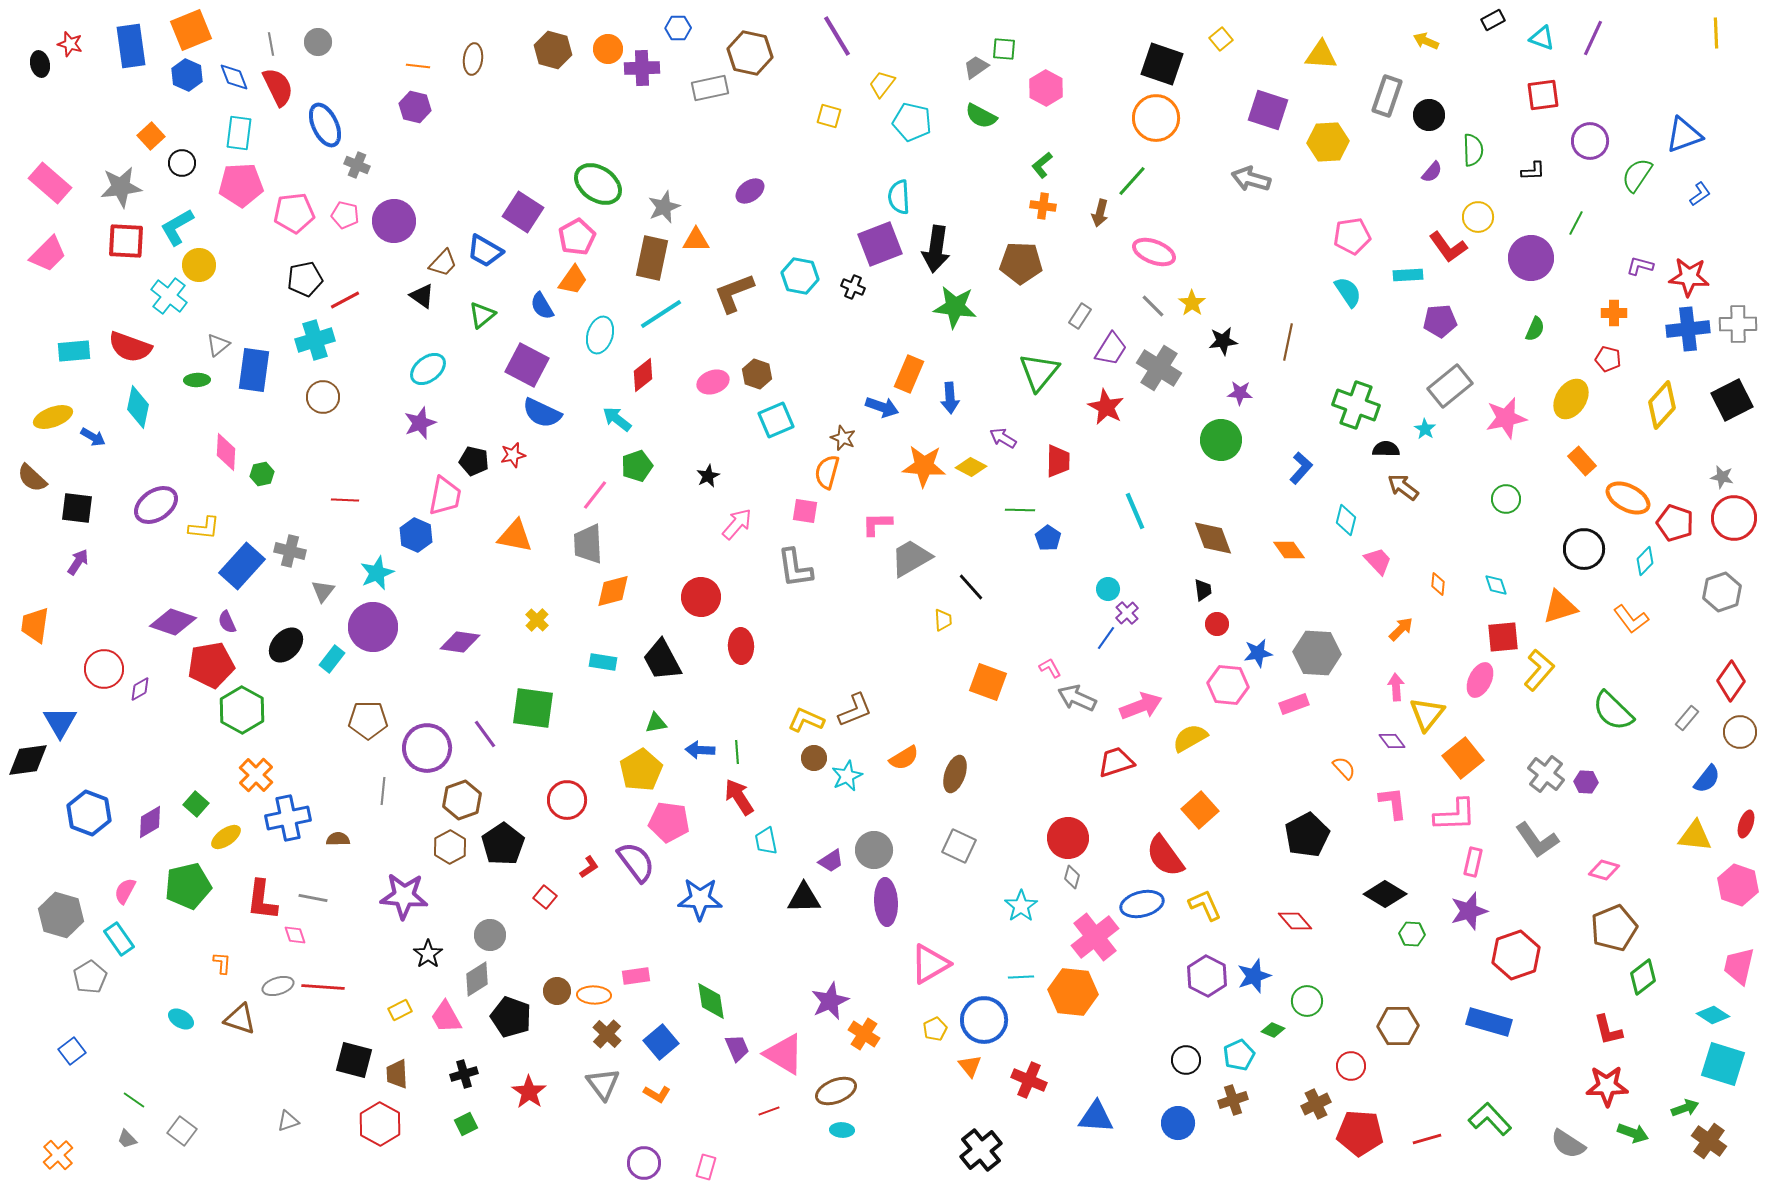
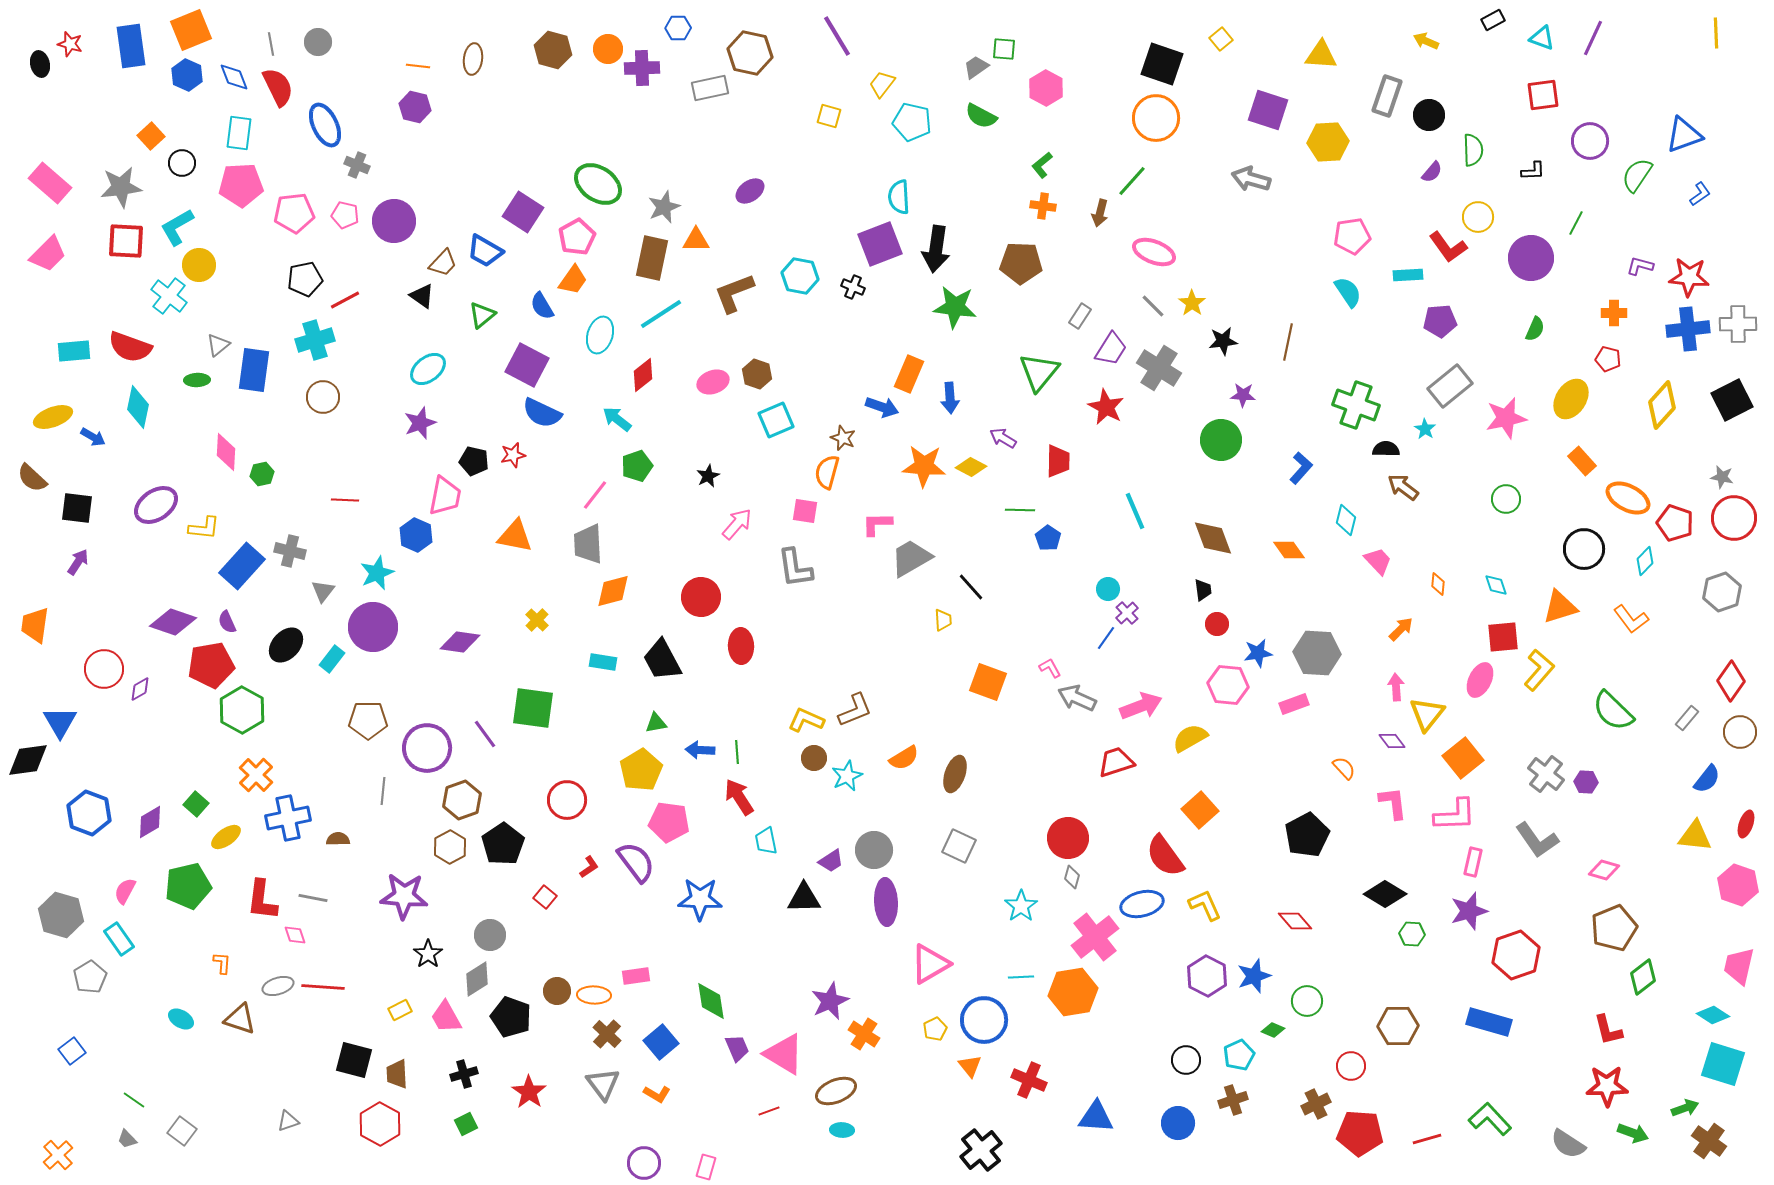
purple star at (1240, 393): moved 3 px right, 2 px down
orange hexagon at (1073, 992): rotated 15 degrees counterclockwise
